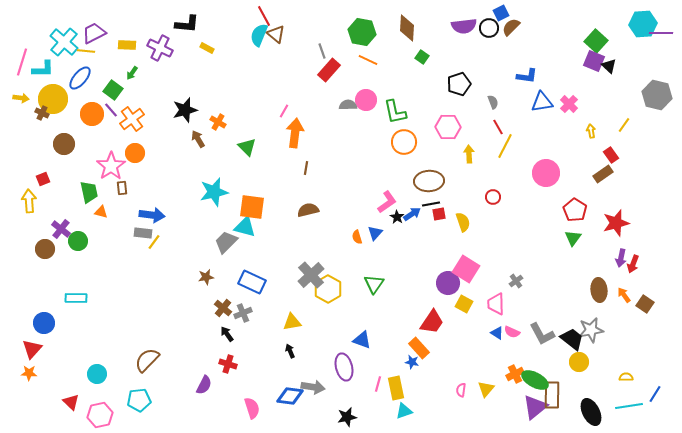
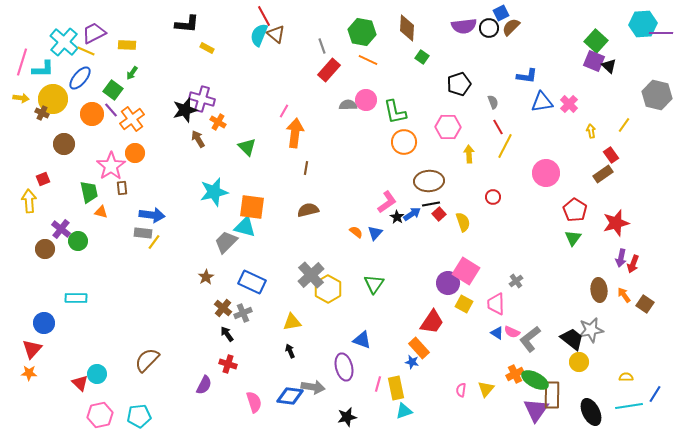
purple cross at (160, 48): moved 42 px right, 51 px down; rotated 10 degrees counterclockwise
yellow line at (86, 51): rotated 18 degrees clockwise
gray line at (322, 51): moved 5 px up
red square at (439, 214): rotated 32 degrees counterclockwise
orange semicircle at (357, 237): moved 1 px left, 5 px up; rotated 144 degrees clockwise
pink square at (466, 269): moved 2 px down
brown star at (206, 277): rotated 21 degrees counterclockwise
gray L-shape at (542, 334): moved 12 px left, 5 px down; rotated 80 degrees clockwise
cyan pentagon at (139, 400): moved 16 px down
red triangle at (71, 402): moved 9 px right, 19 px up
purple triangle at (535, 407): moved 1 px right, 3 px down; rotated 16 degrees counterclockwise
pink semicircle at (252, 408): moved 2 px right, 6 px up
